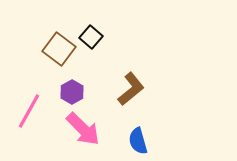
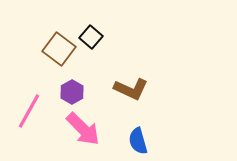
brown L-shape: rotated 64 degrees clockwise
